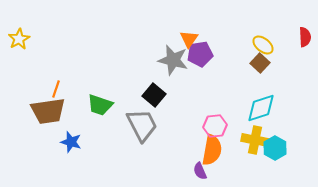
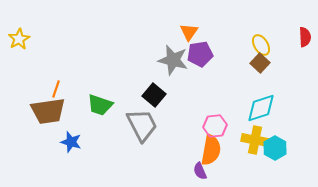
orange triangle: moved 7 px up
yellow ellipse: moved 2 px left; rotated 20 degrees clockwise
orange semicircle: moved 1 px left
